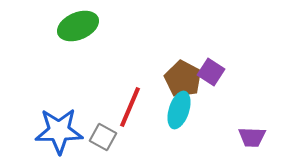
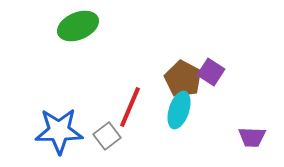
gray square: moved 4 px right, 1 px up; rotated 24 degrees clockwise
